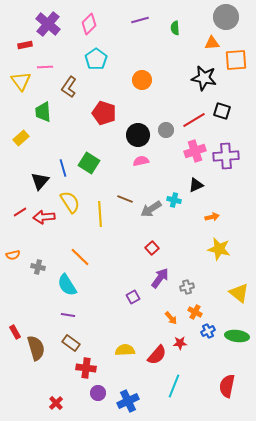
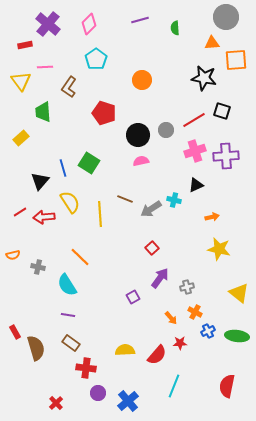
blue cross at (128, 401): rotated 15 degrees counterclockwise
